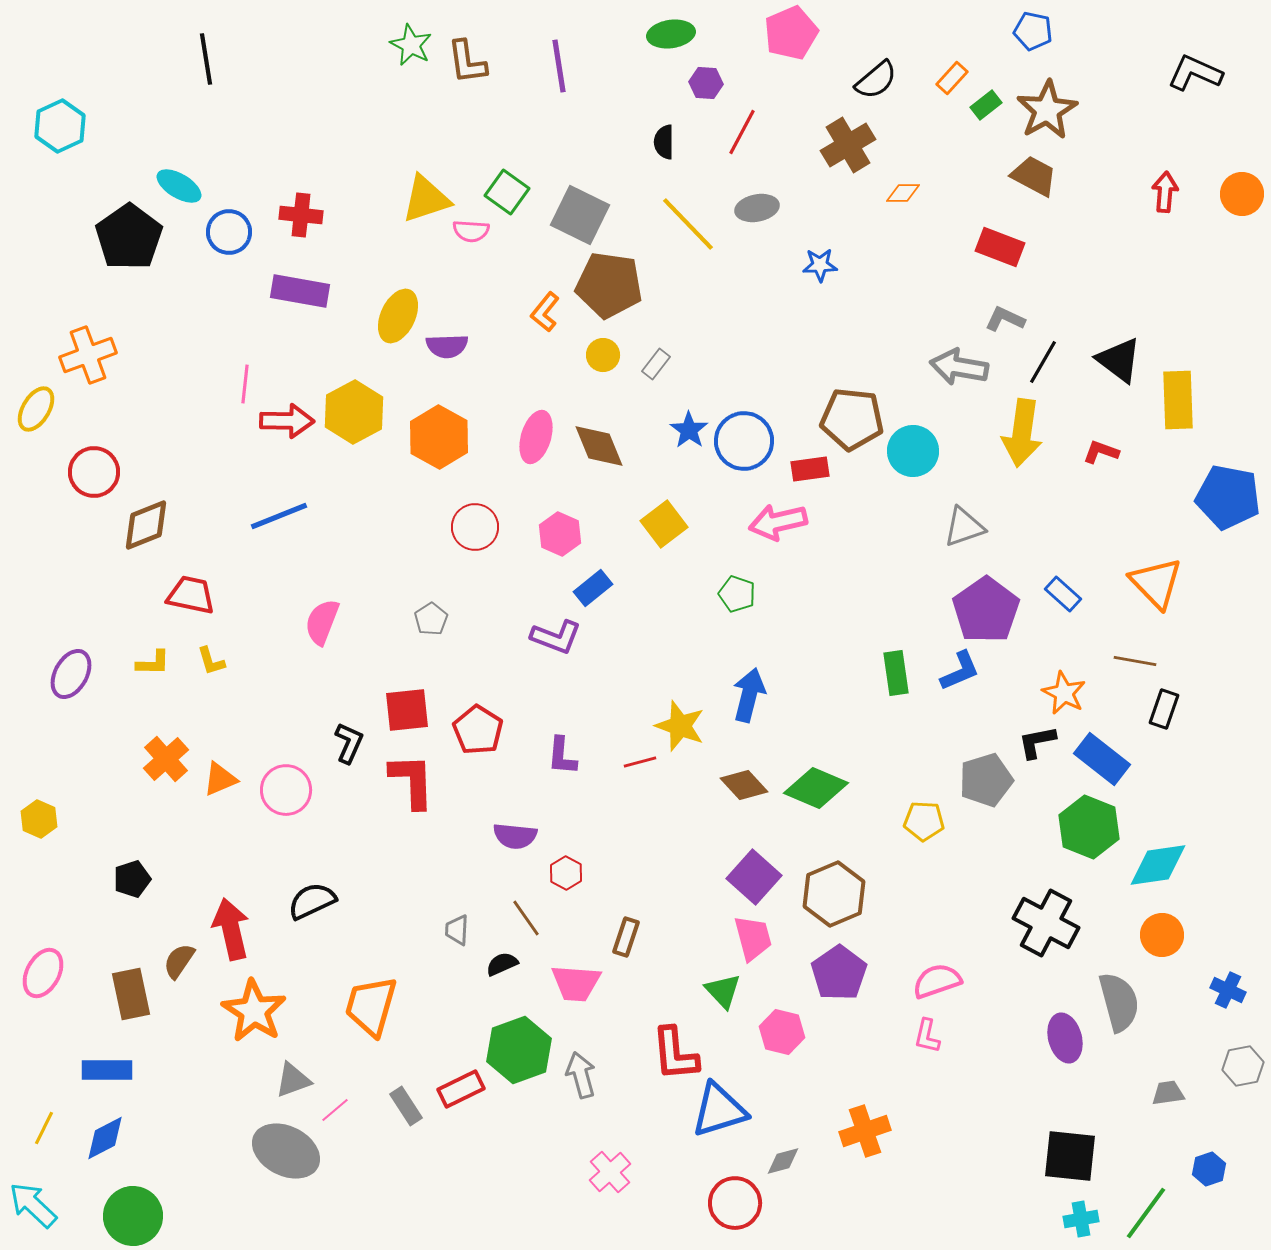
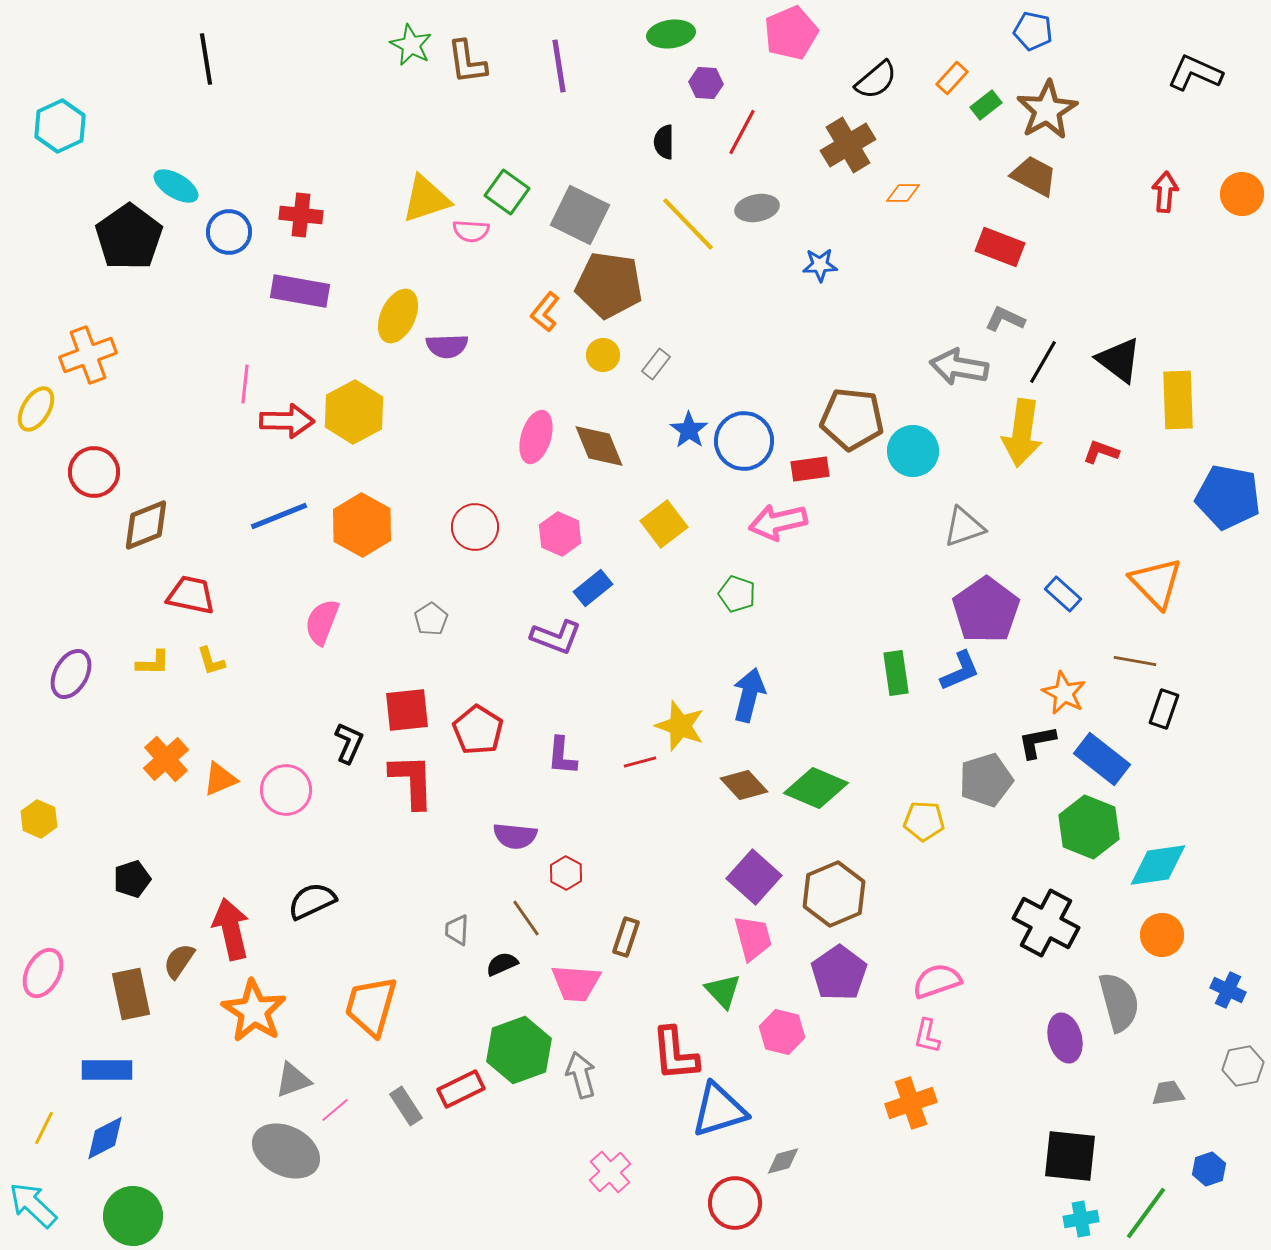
cyan ellipse at (179, 186): moved 3 px left
orange hexagon at (439, 437): moved 77 px left, 88 px down
orange cross at (865, 1131): moved 46 px right, 28 px up
